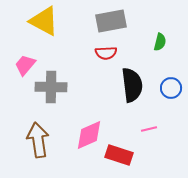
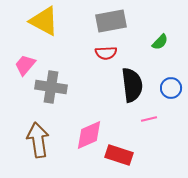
green semicircle: rotated 30 degrees clockwise
gray cross: rotated 8 degrees clockwise
pink line: moved 10 px up
